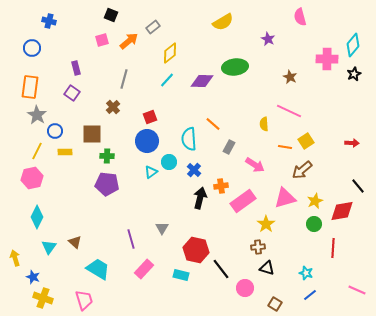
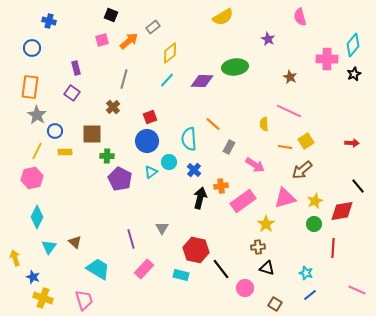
yellow semicircle at (223, 22): moved 5 px up
purple pentagon at (107, 184): moved 13 px right, 5 px up; rotated 20 degrees clockwise
